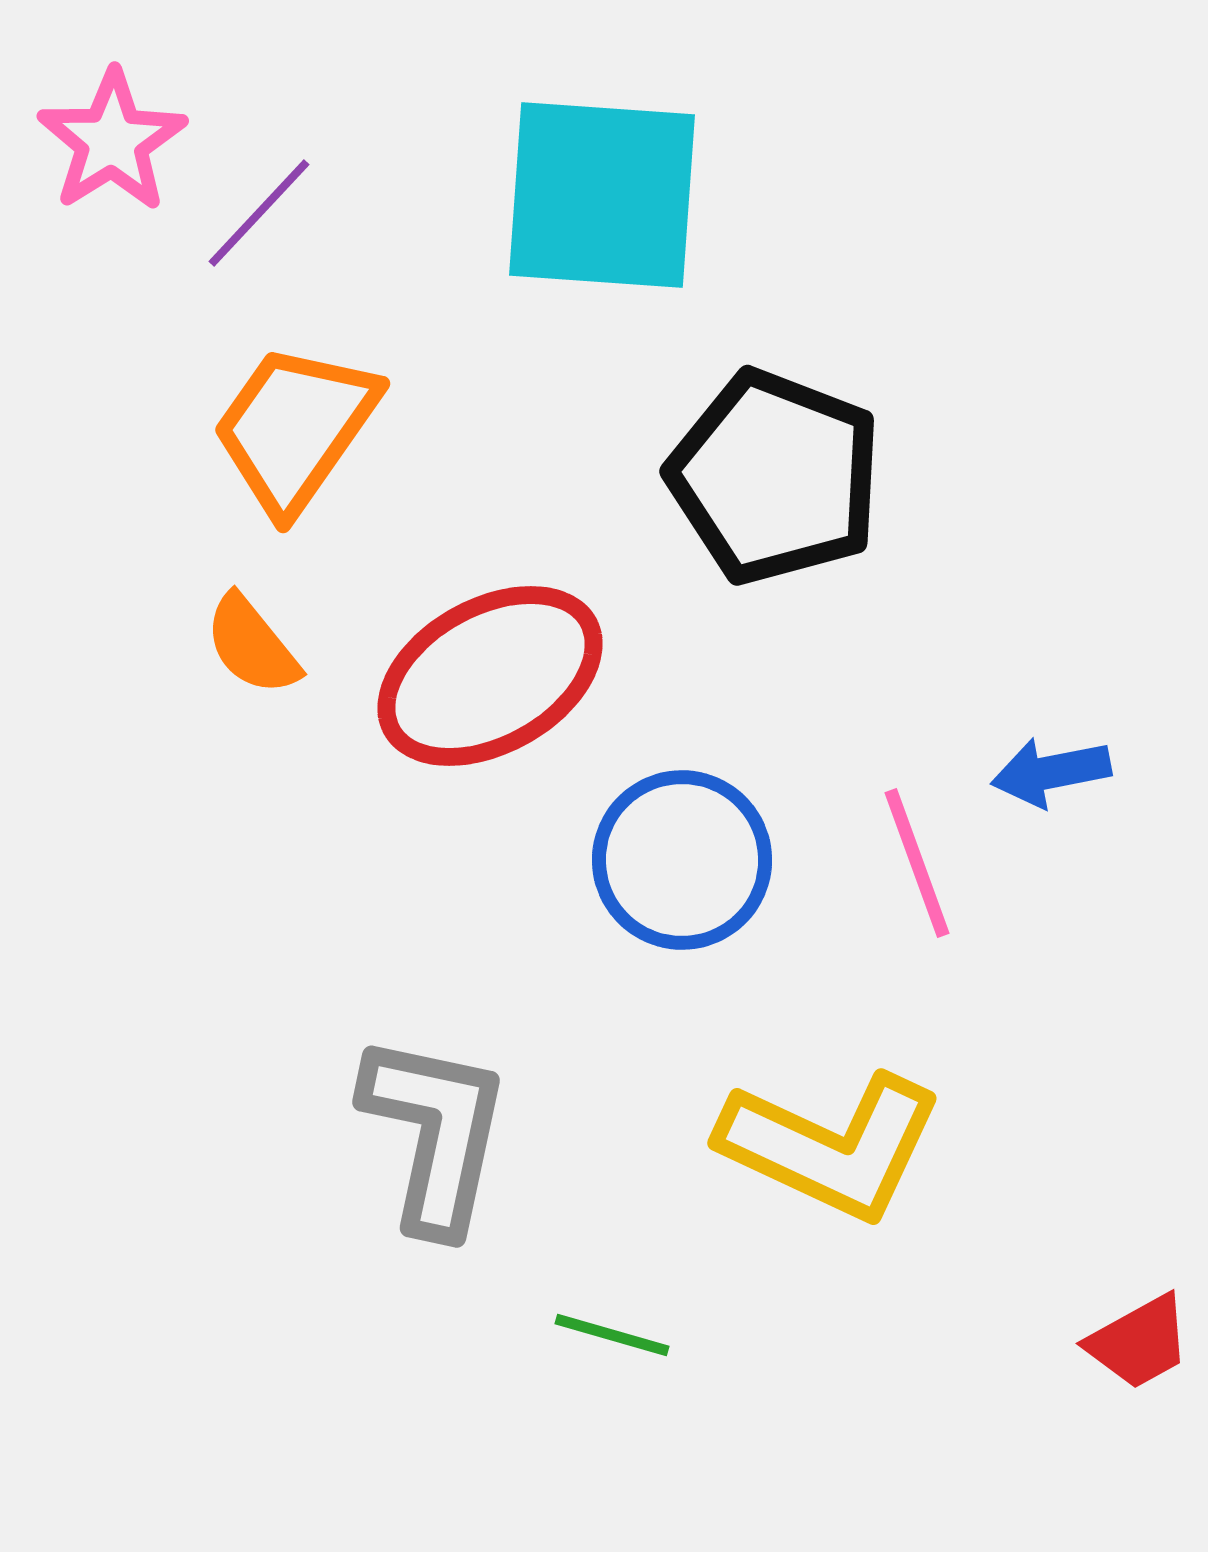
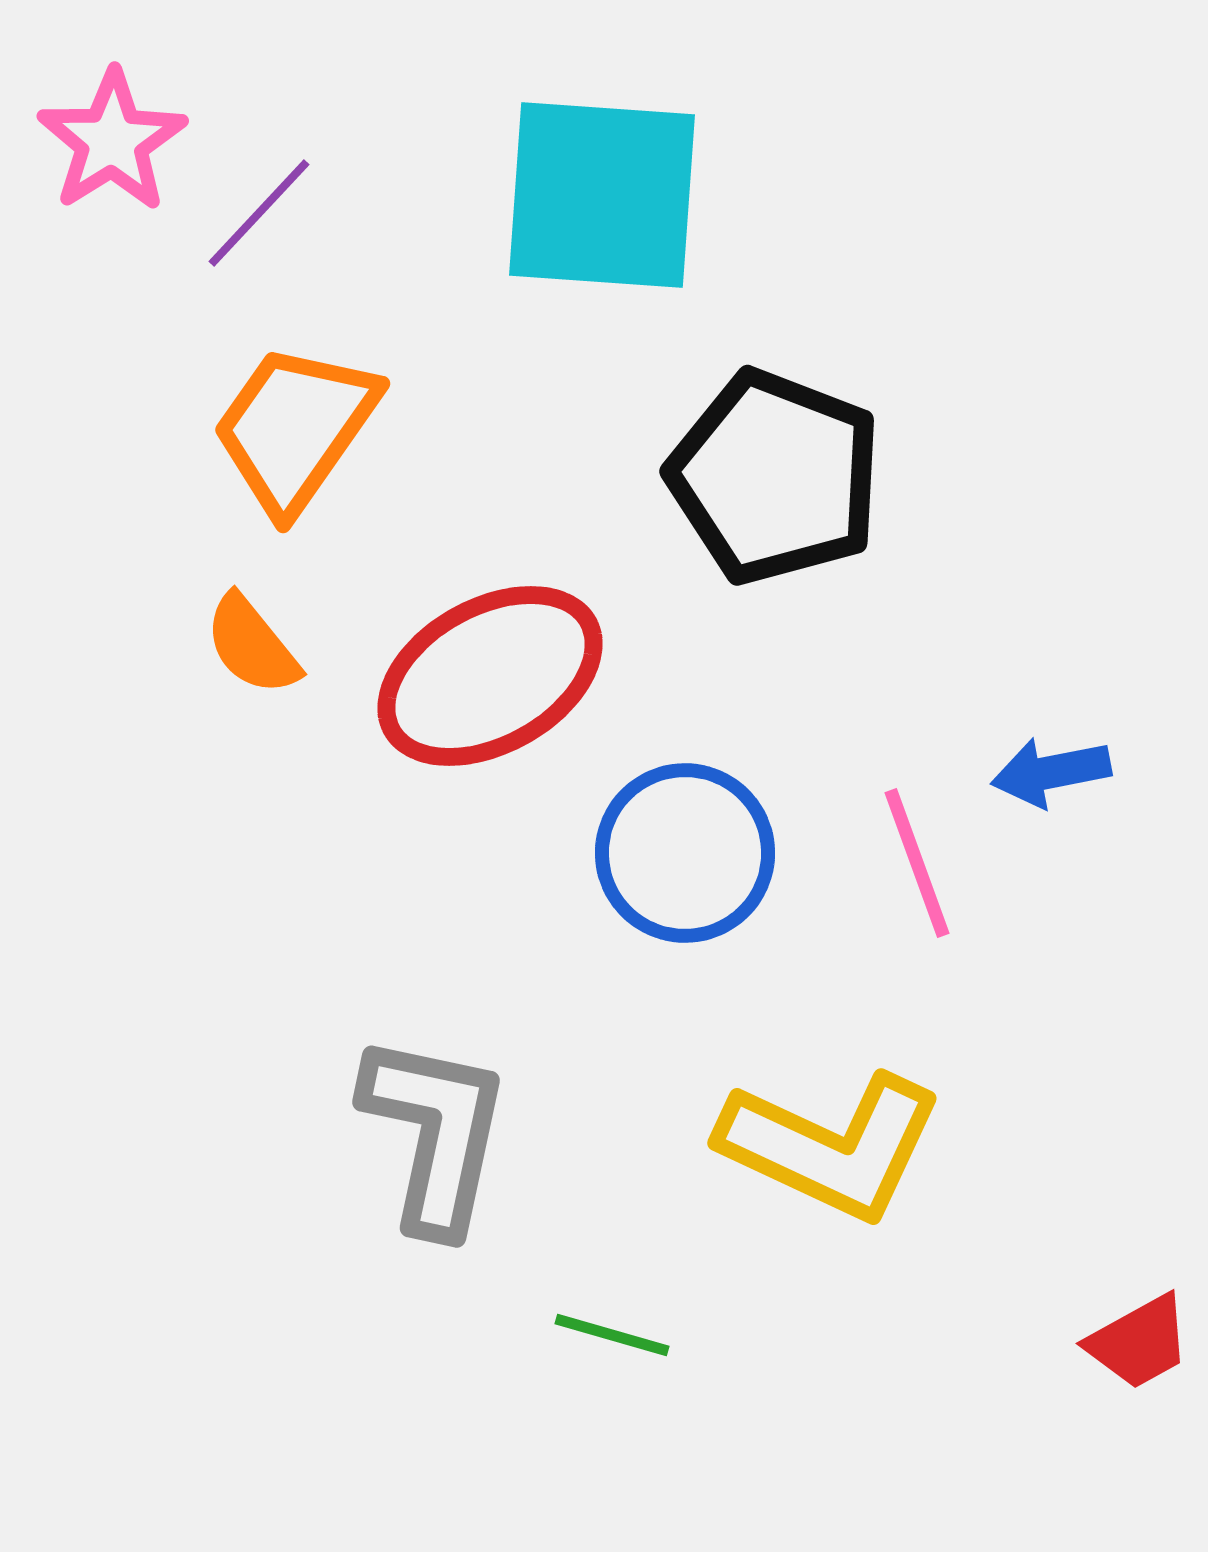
blue circle: moved 3 px right, 7 px up
